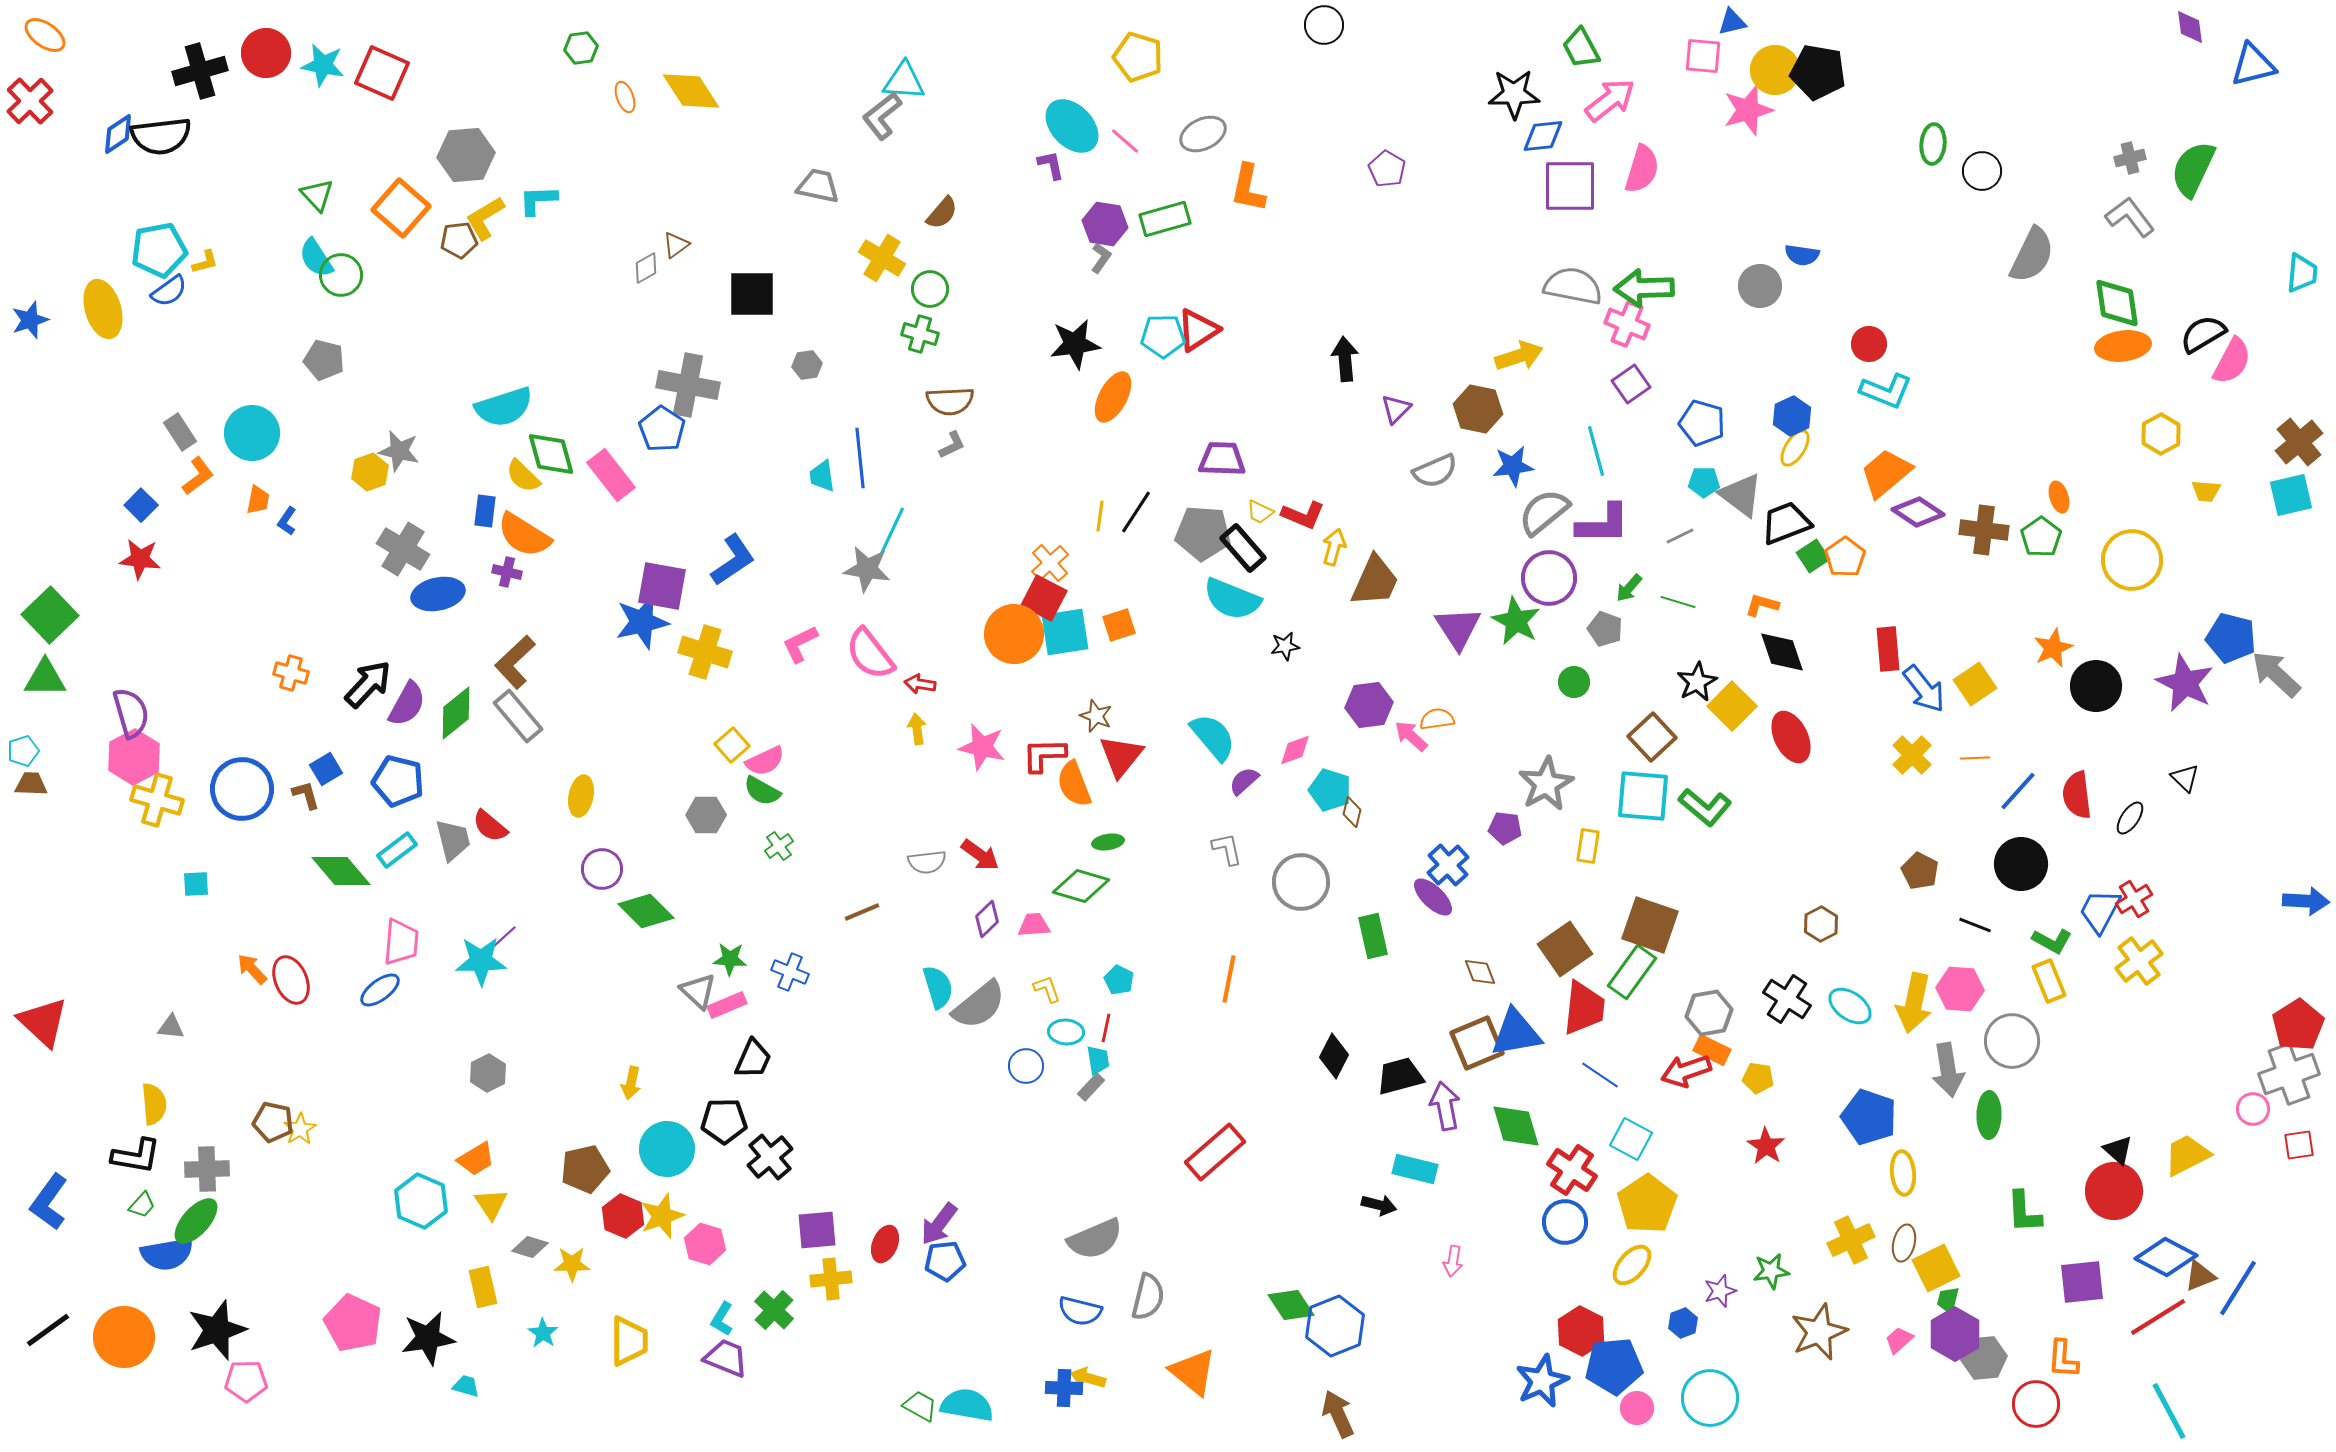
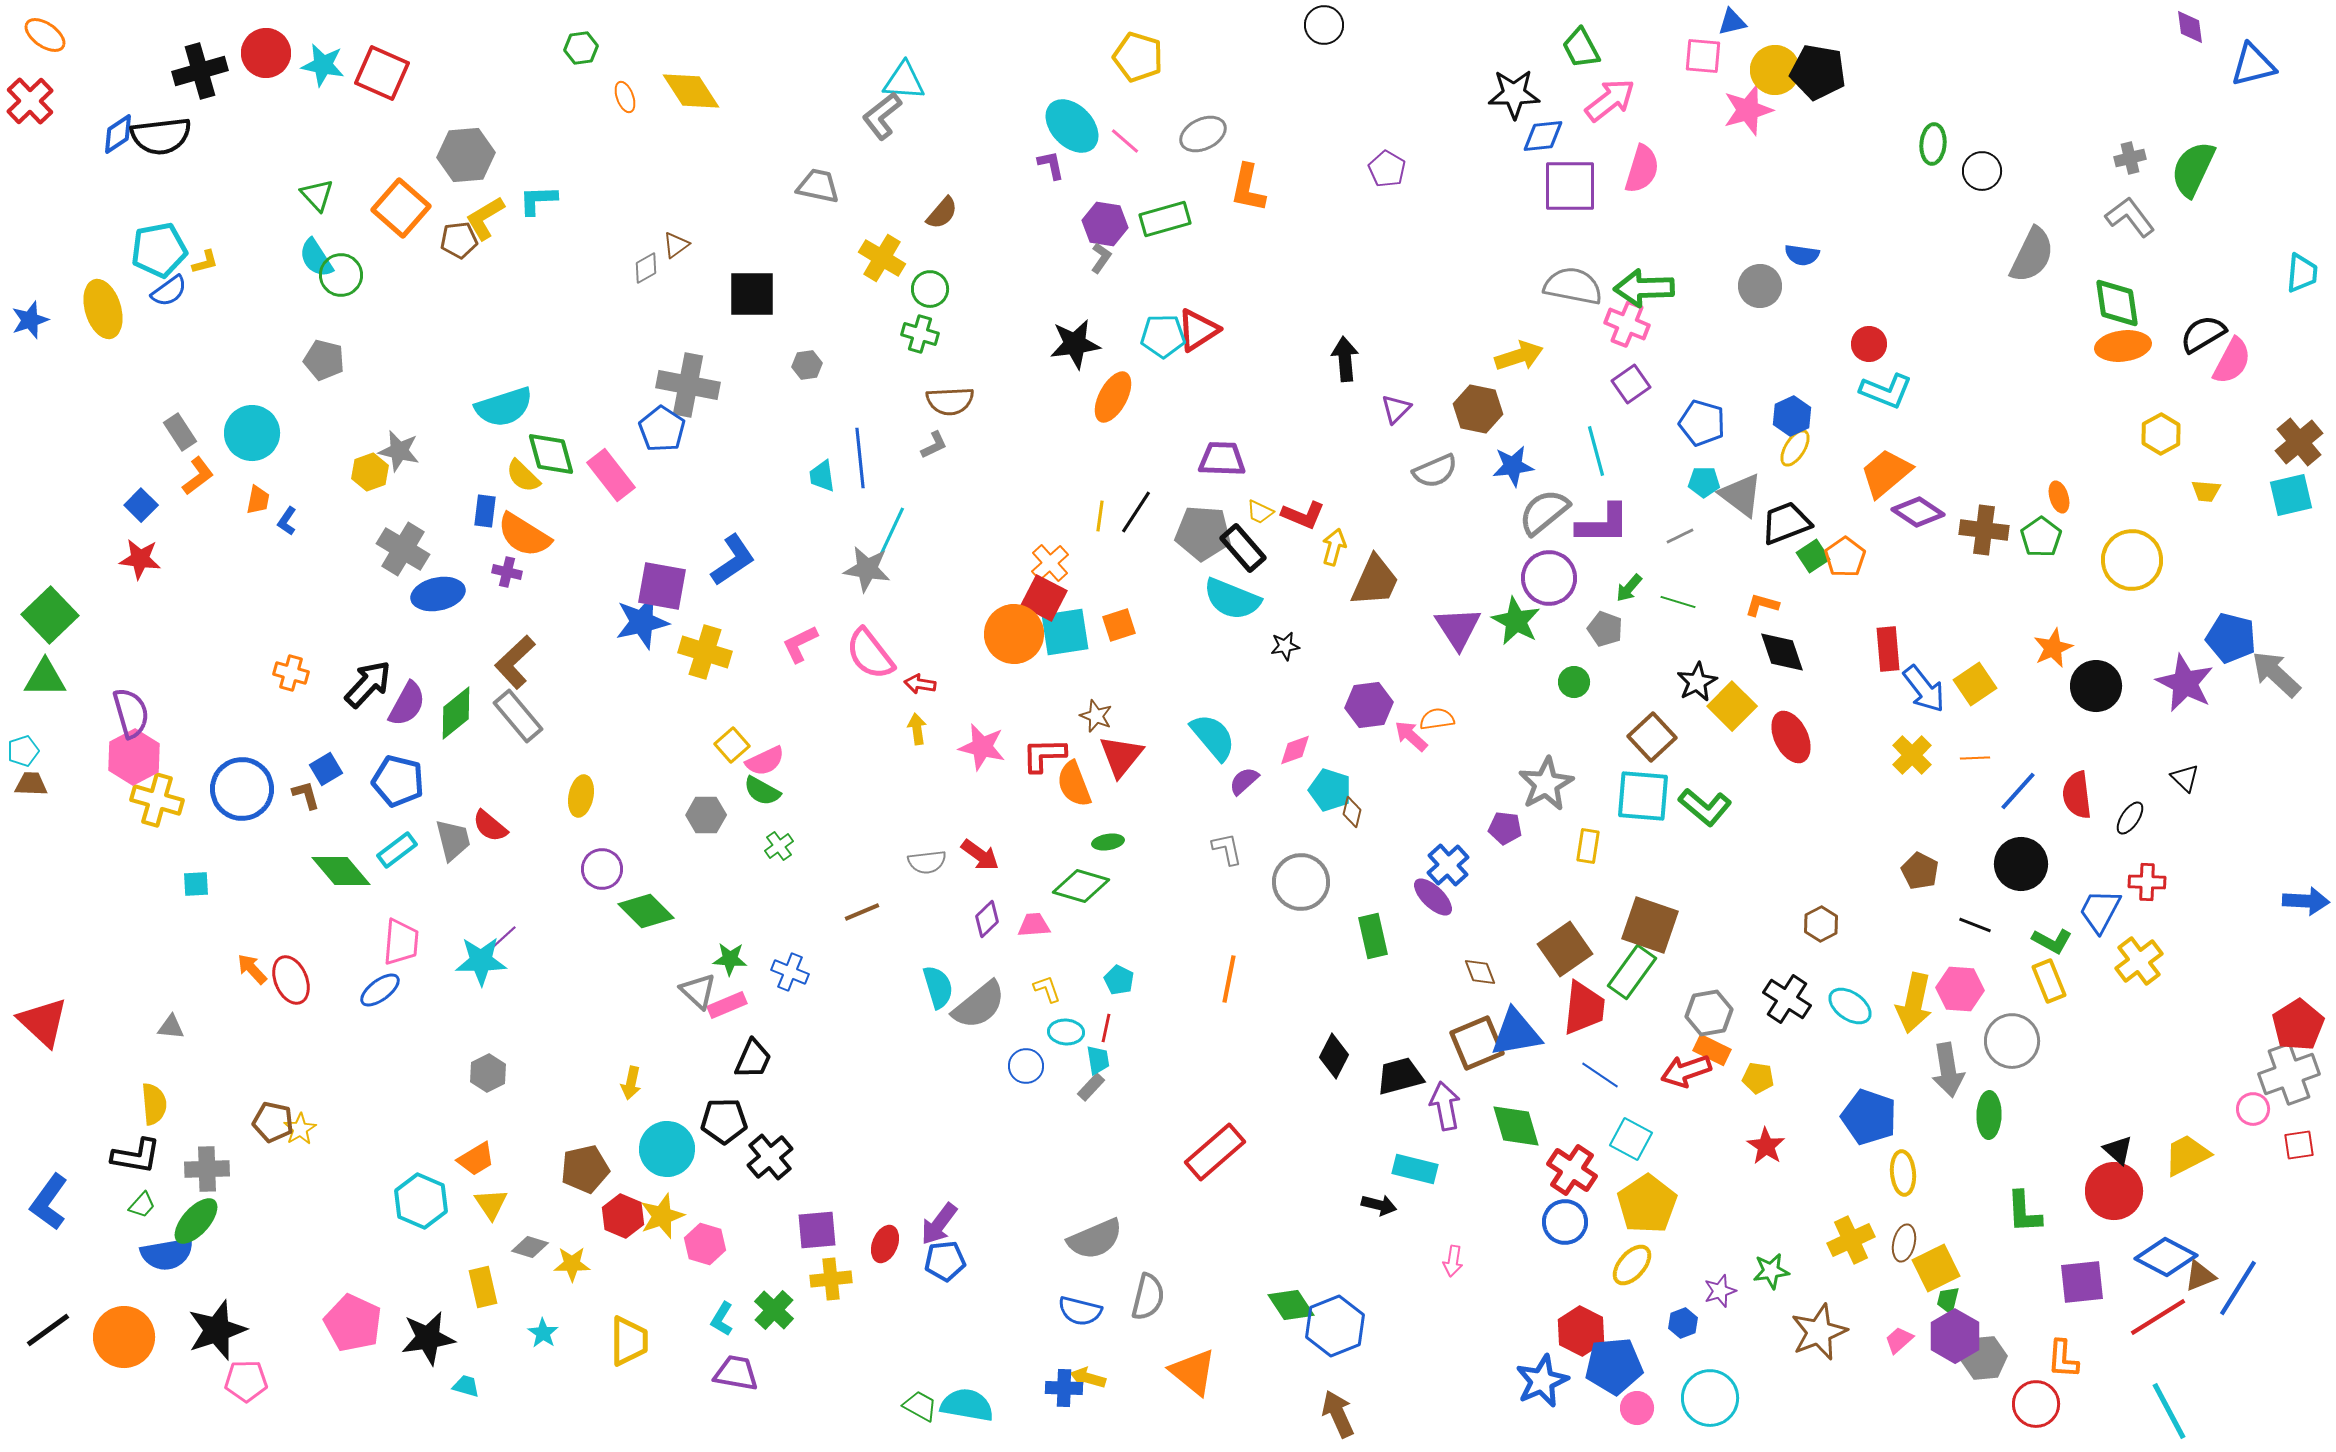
gray L-shape at (952, 445): moved 18 px left
red cross at (2134, 899): moved 13 px right, 17 px up; rotated 33 degrees clockwise
purple hexagon at (1955, 1334): moved 2 px down
purple trapezoid at (726, 1358): moved 10 px right, 15 px down; rotated 12 degrees counterclockwise
